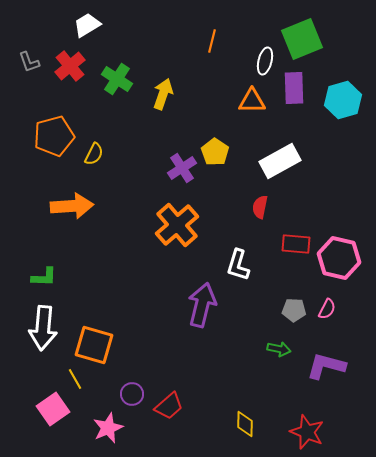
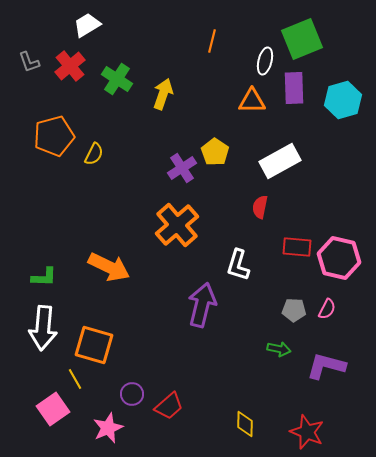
orange arrow: moved 37 px right, 61 px down; rotated 30 degrees clockwise
red rectangle: moved 1 px right, 3 px down
